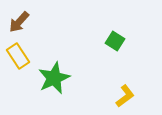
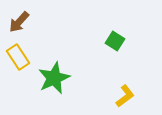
yellow rectangle: moved 1 px down
